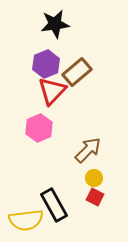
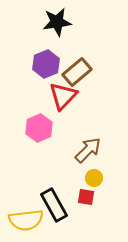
black star: moved 2 px right, 2 px up
red triangle: moved 11 px right, 5 px down
red square: moved 9 px left; rotated 18 degrees counterclockwise
